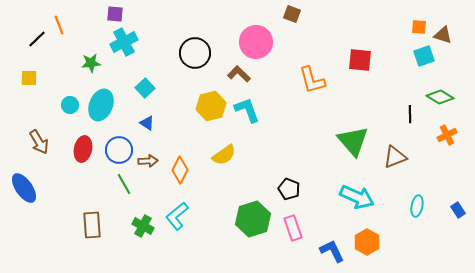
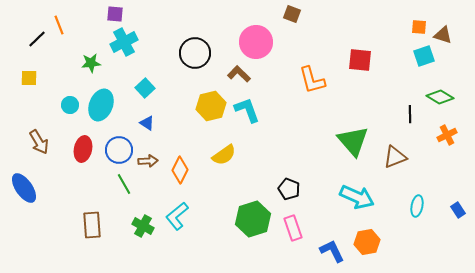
orange hexagon at (367, 242): rotated 20 degrees clockwise
